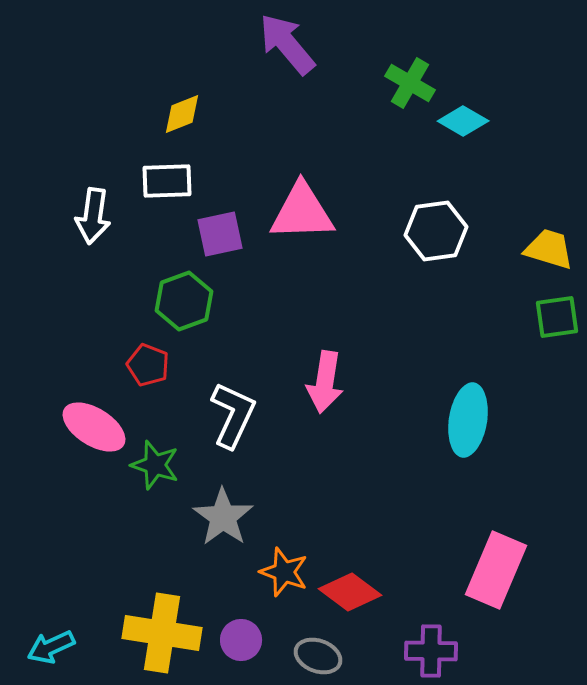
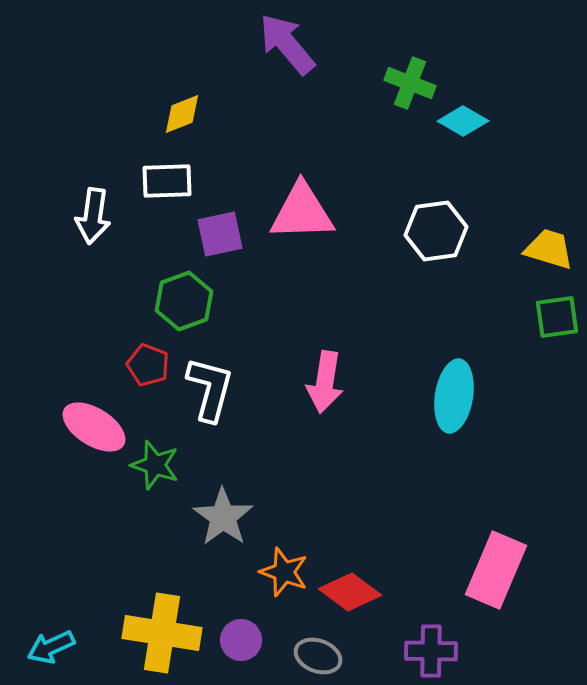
green cross: rotated 9 degrees counterclockwise
white L-shape: moved 23 px left, 26 px up; rotated 10 degrees counterclockwise
cyan ellipse: moved 14 px left, 24 px up
